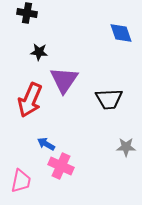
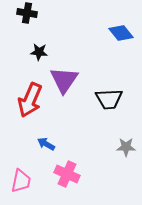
blue diamond: rotated 20 degrees counterclockwise
pink cross: moved 6 px right, 8 px down
